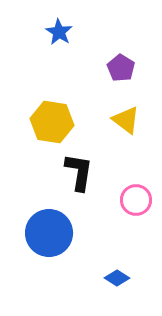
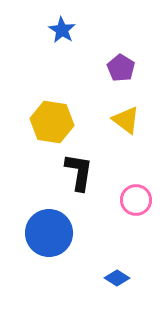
blue star: moved 3 px right, 2 px up
